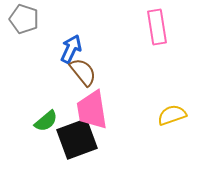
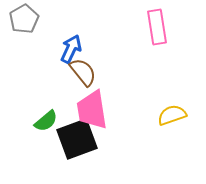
gray pentagon: rotated 24 degrees clockwise
